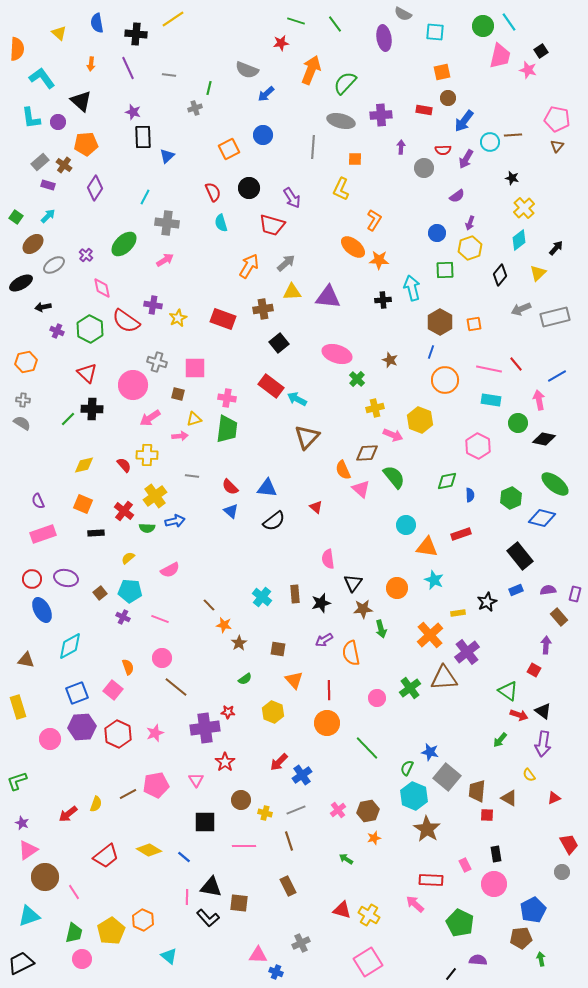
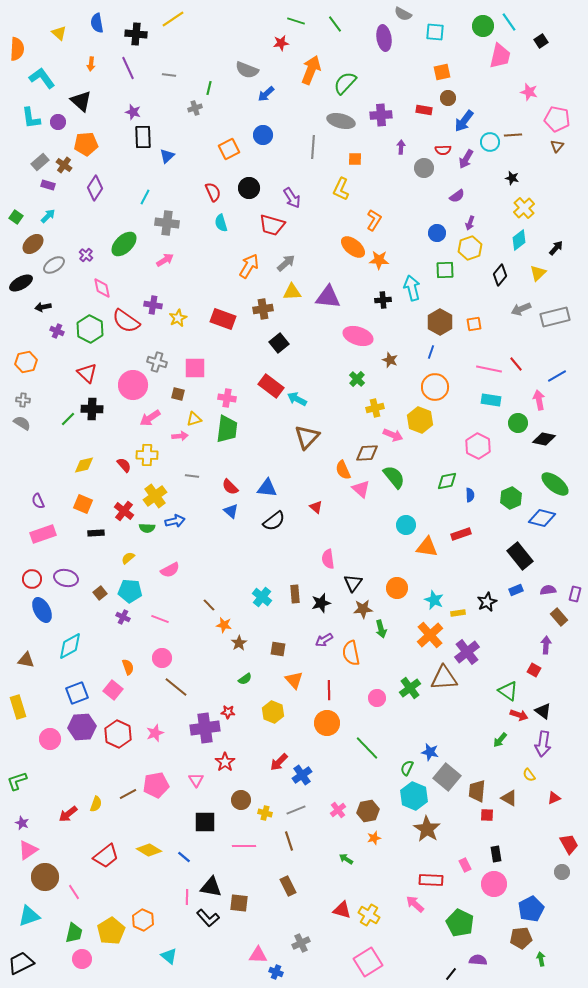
black square at (541, 51): moved 10 px up
pink star at (528, 70): moved 1 px right, 22 px down
pink ellipse at (337, 354): moved 21 px right, 18 px up
orange circle at (445, 380): moved 10 px left, 7 px down
cyan star at (434, 580): moved 20 px down
blue pentagon at (533, 910): moved 2 px left, 1 px up
